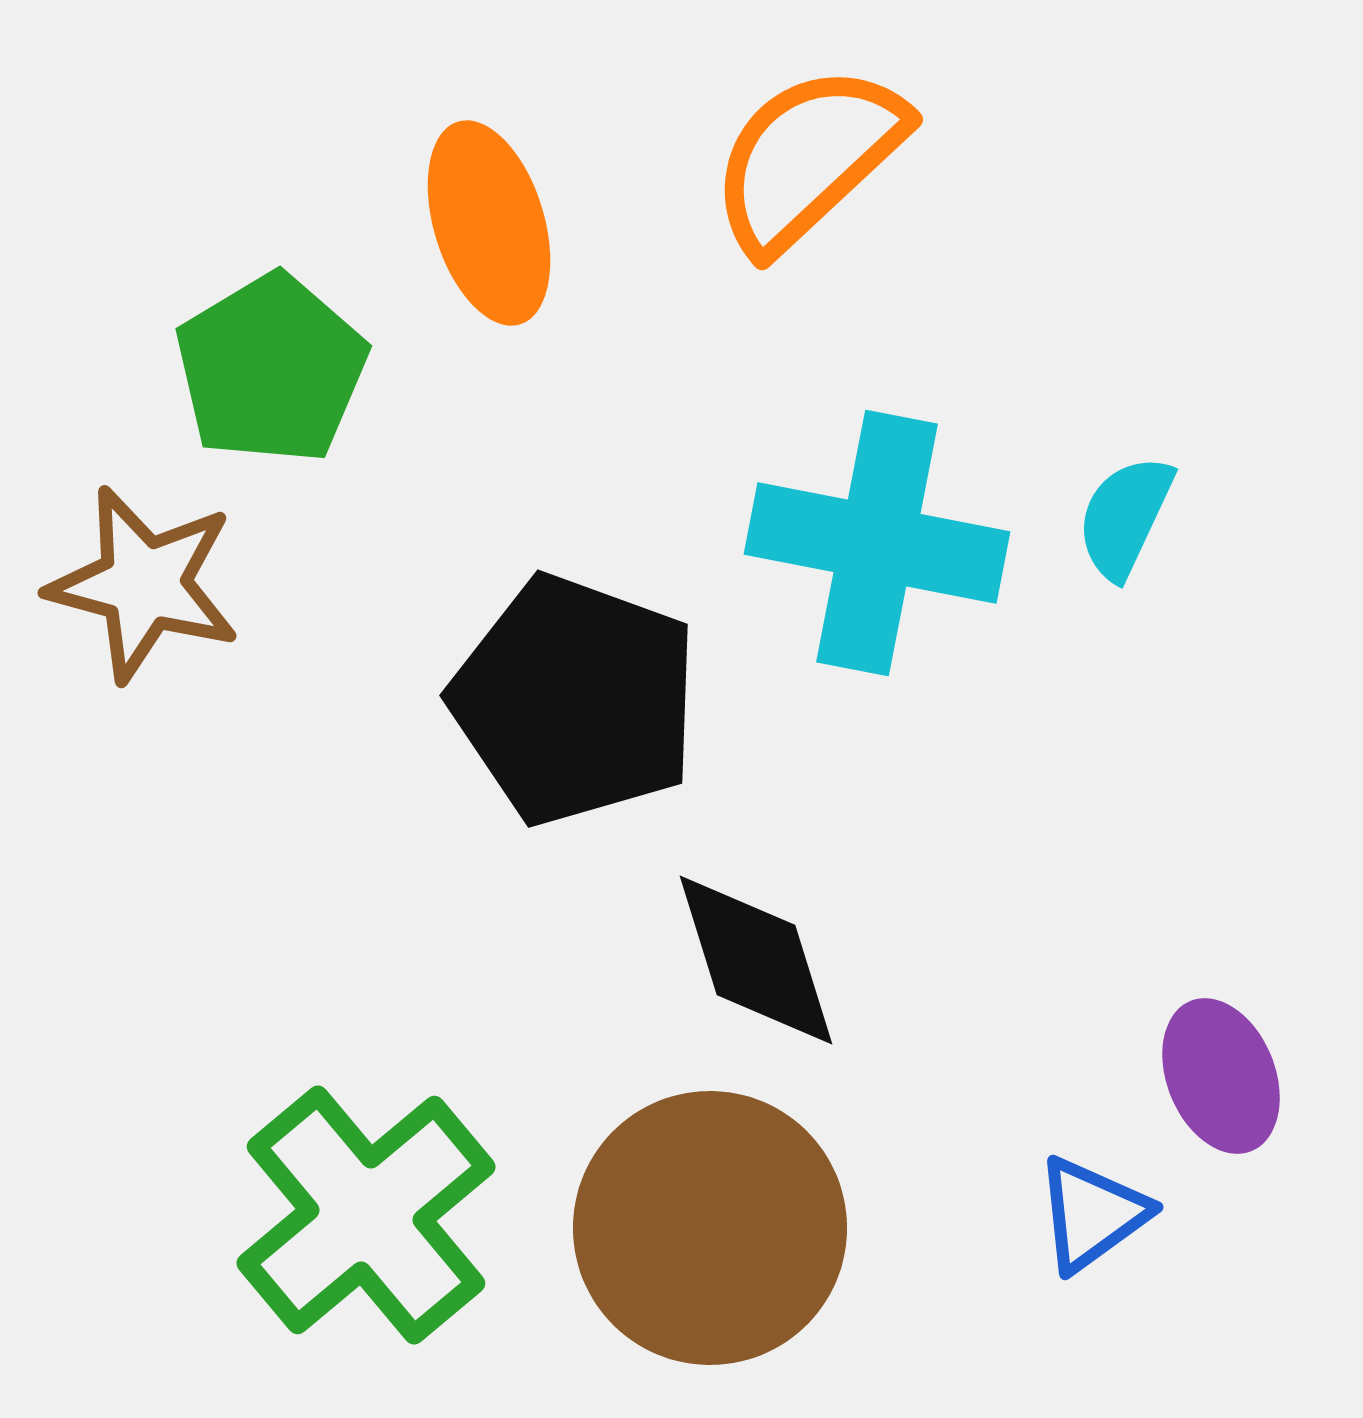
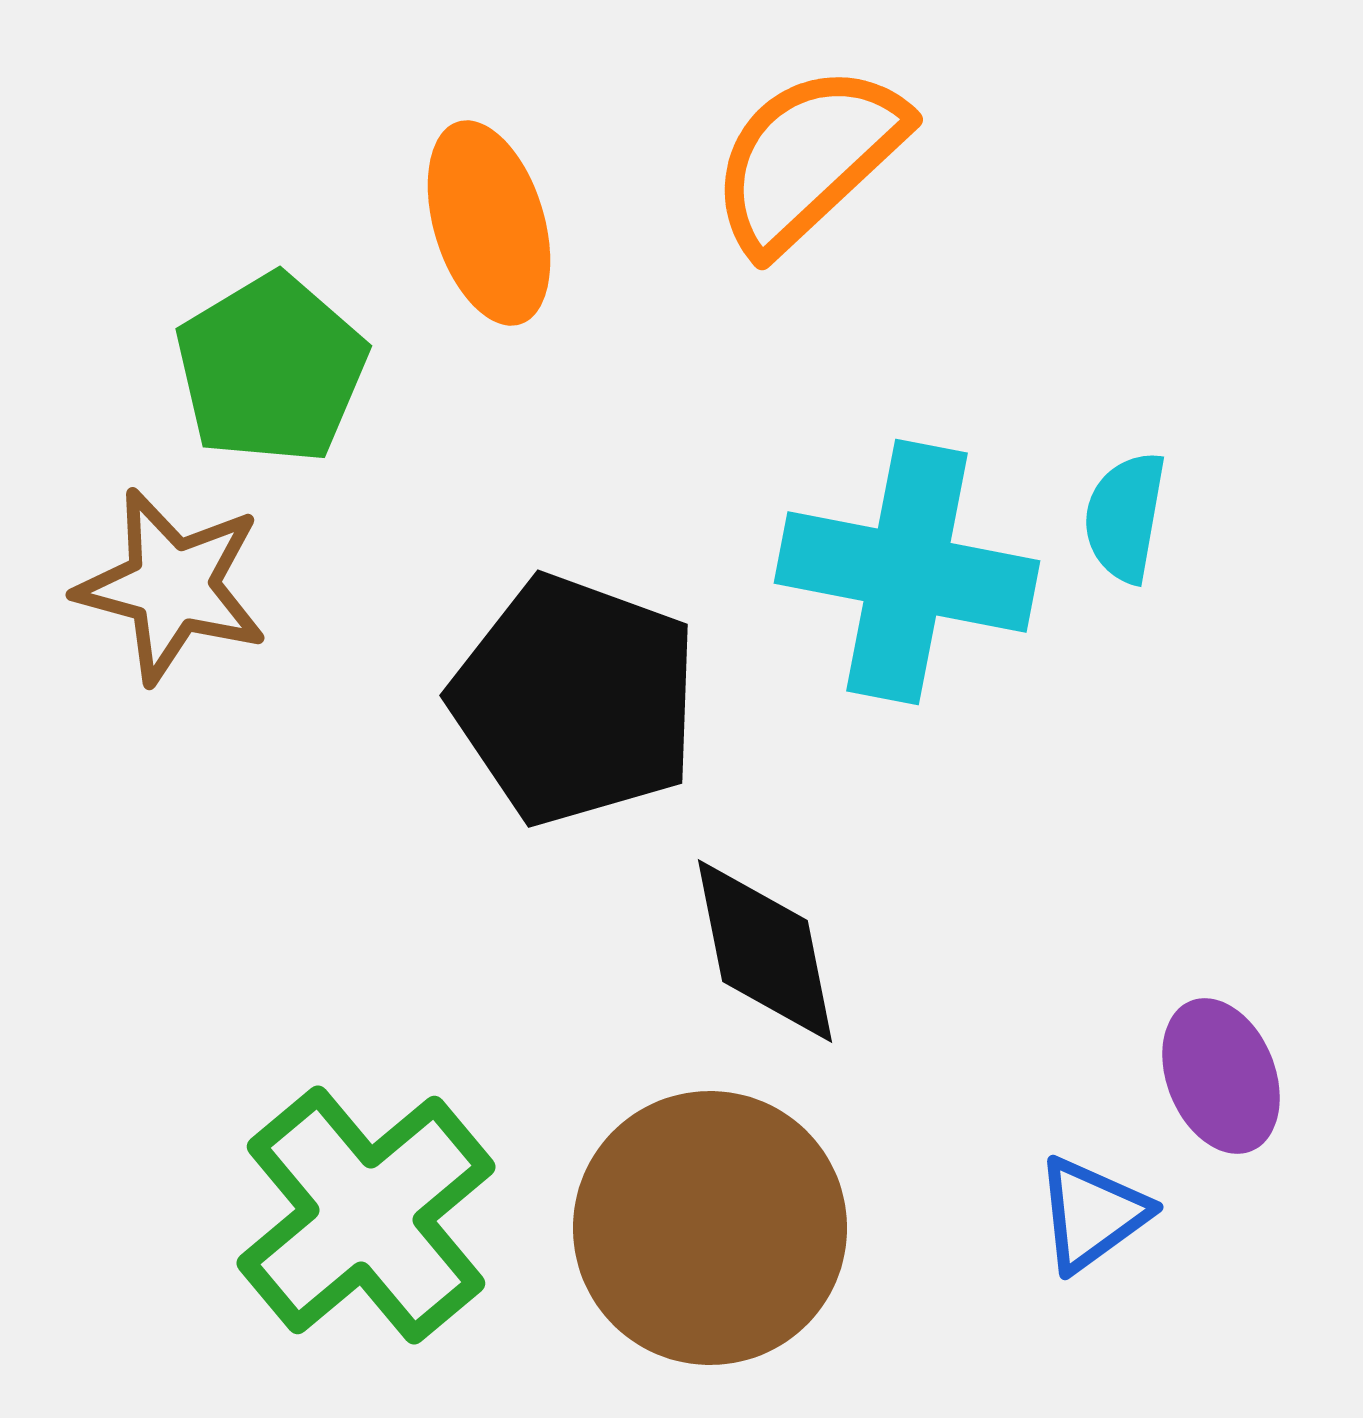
cyan semicircle: rotated 15 degrees counterclockwise
cyan cross: moved 30 px right, 29 px down
brown star: moved 28 px right, 2 px down
black diamond: moved 9 px right, 9 px up; rotated 6 degrees clockwise
